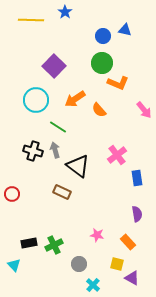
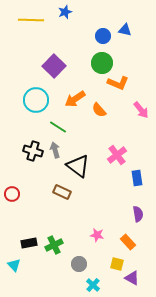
blue star: rotated 16 degrees clockwise
pink arrow: moved 3 px left
purple semicircle: moved 1 px right
